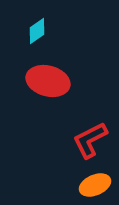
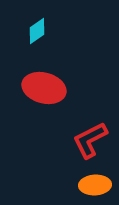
red ellipse: moved 4 px left, 7 px down
orange ellipse: rotated 20 degrees clockwise
